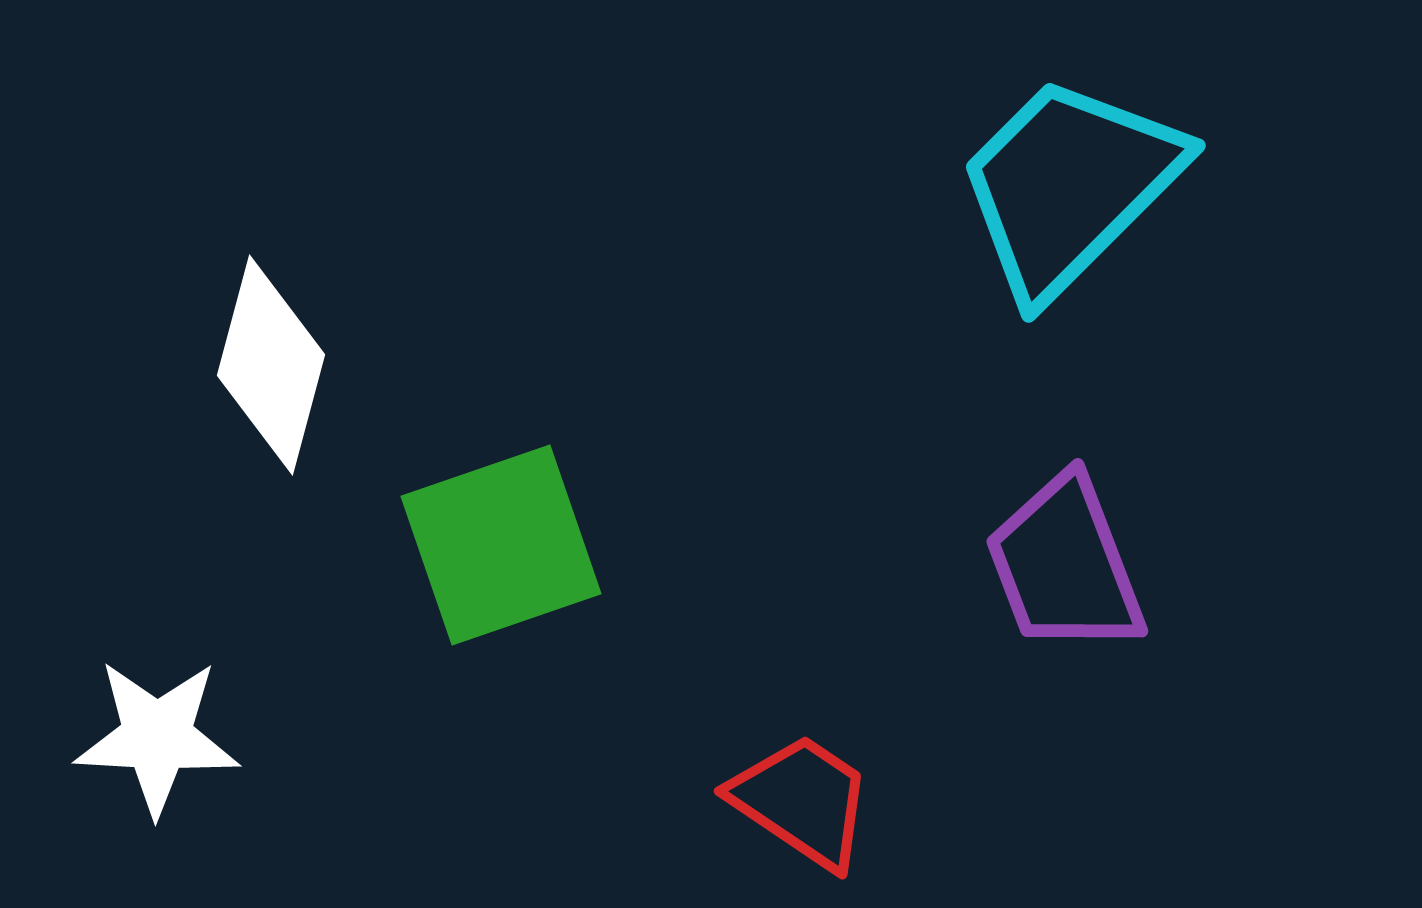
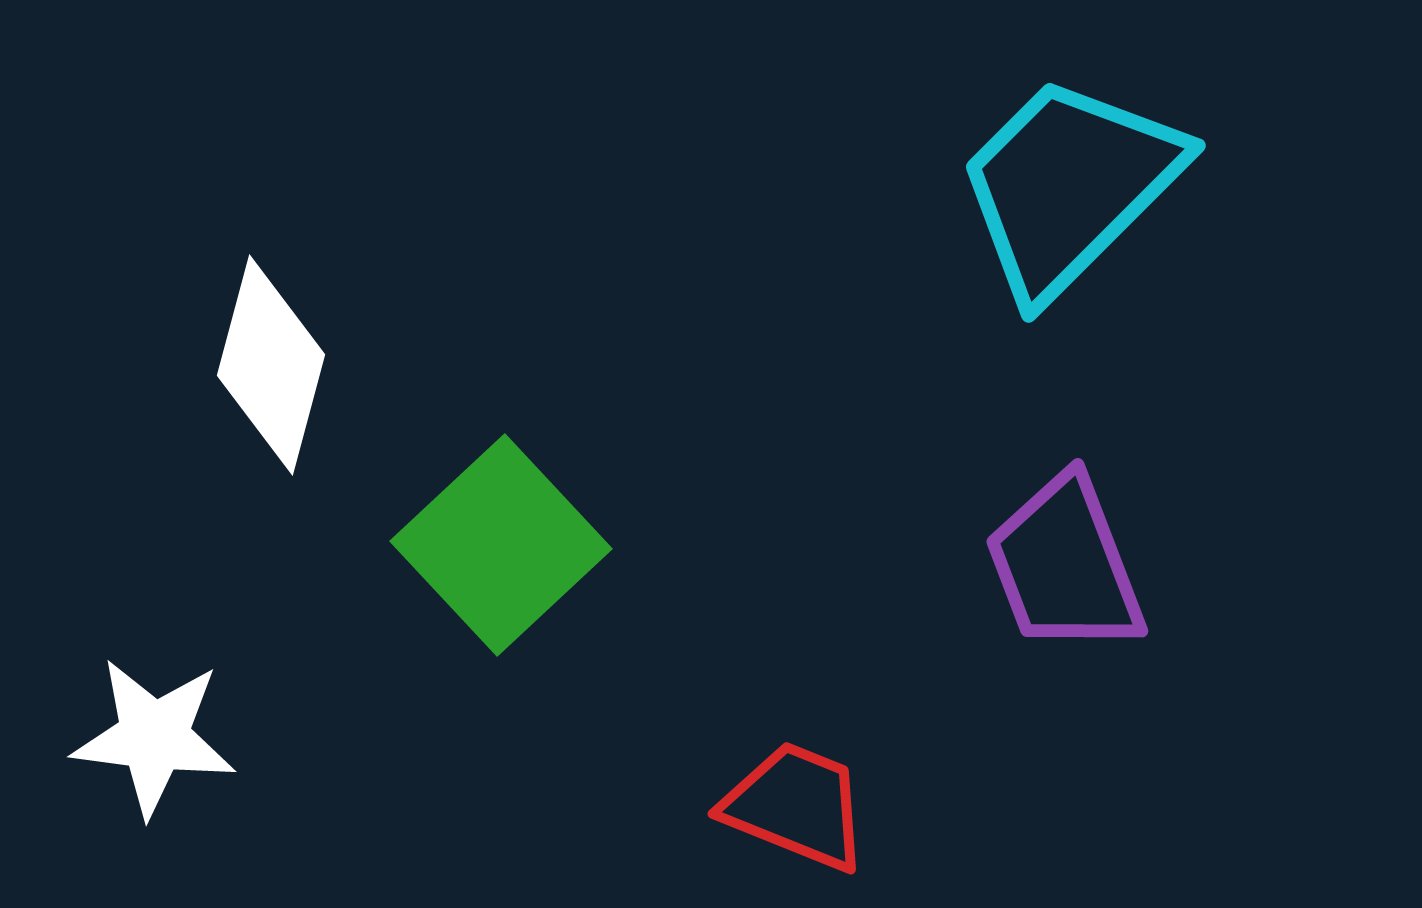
green square: rotated 24 degrees counterclockwise
white star: moved 3 px left; rotated 4 degrees clockwise
red trapezoid: moved 6 px left, 5 px down; rotated 12 degrees counterclockwise
